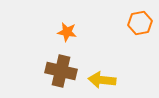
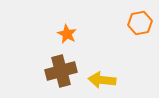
orange star: moved 2 px down; rotated 18 degrees clockwise
brown cross: rotated 28 degrees counterclockwise
